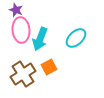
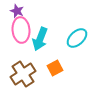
purple star: moved 1 px right, 1 px down
cyan ellipse: moved 1 px right
orange square: moved 6 px right, 1 px down
